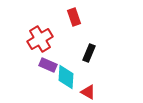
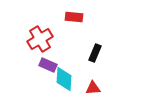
red rectangle: rotated 66 degrees counterclockwise
black rectangle: moved 6 px right
cyan diamond: moved 2 px left, 2 px down
red triangle: moved 5 px right, 4 px up; rotated 35 degrees counterclockwise
